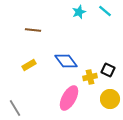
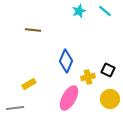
cyan star: moved 1 px up
blue diamond: rotated 60 degrees clockwise
yellow rectangle: moved 19 px down
yellow cross: moved 2 px left
gray line: rotated 66 degrees counterclockwise
